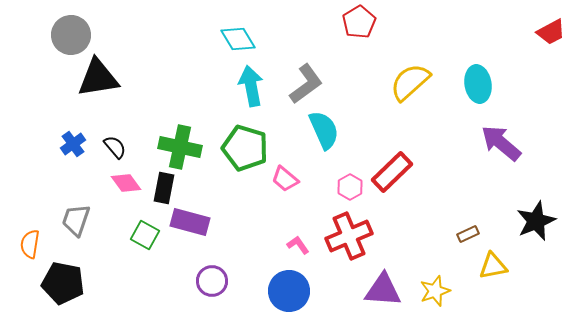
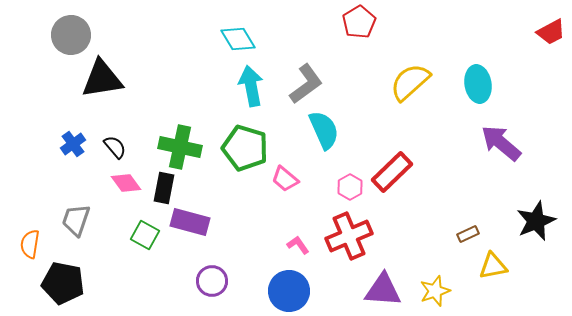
black triangle: moved 4 px right, 1 px down
